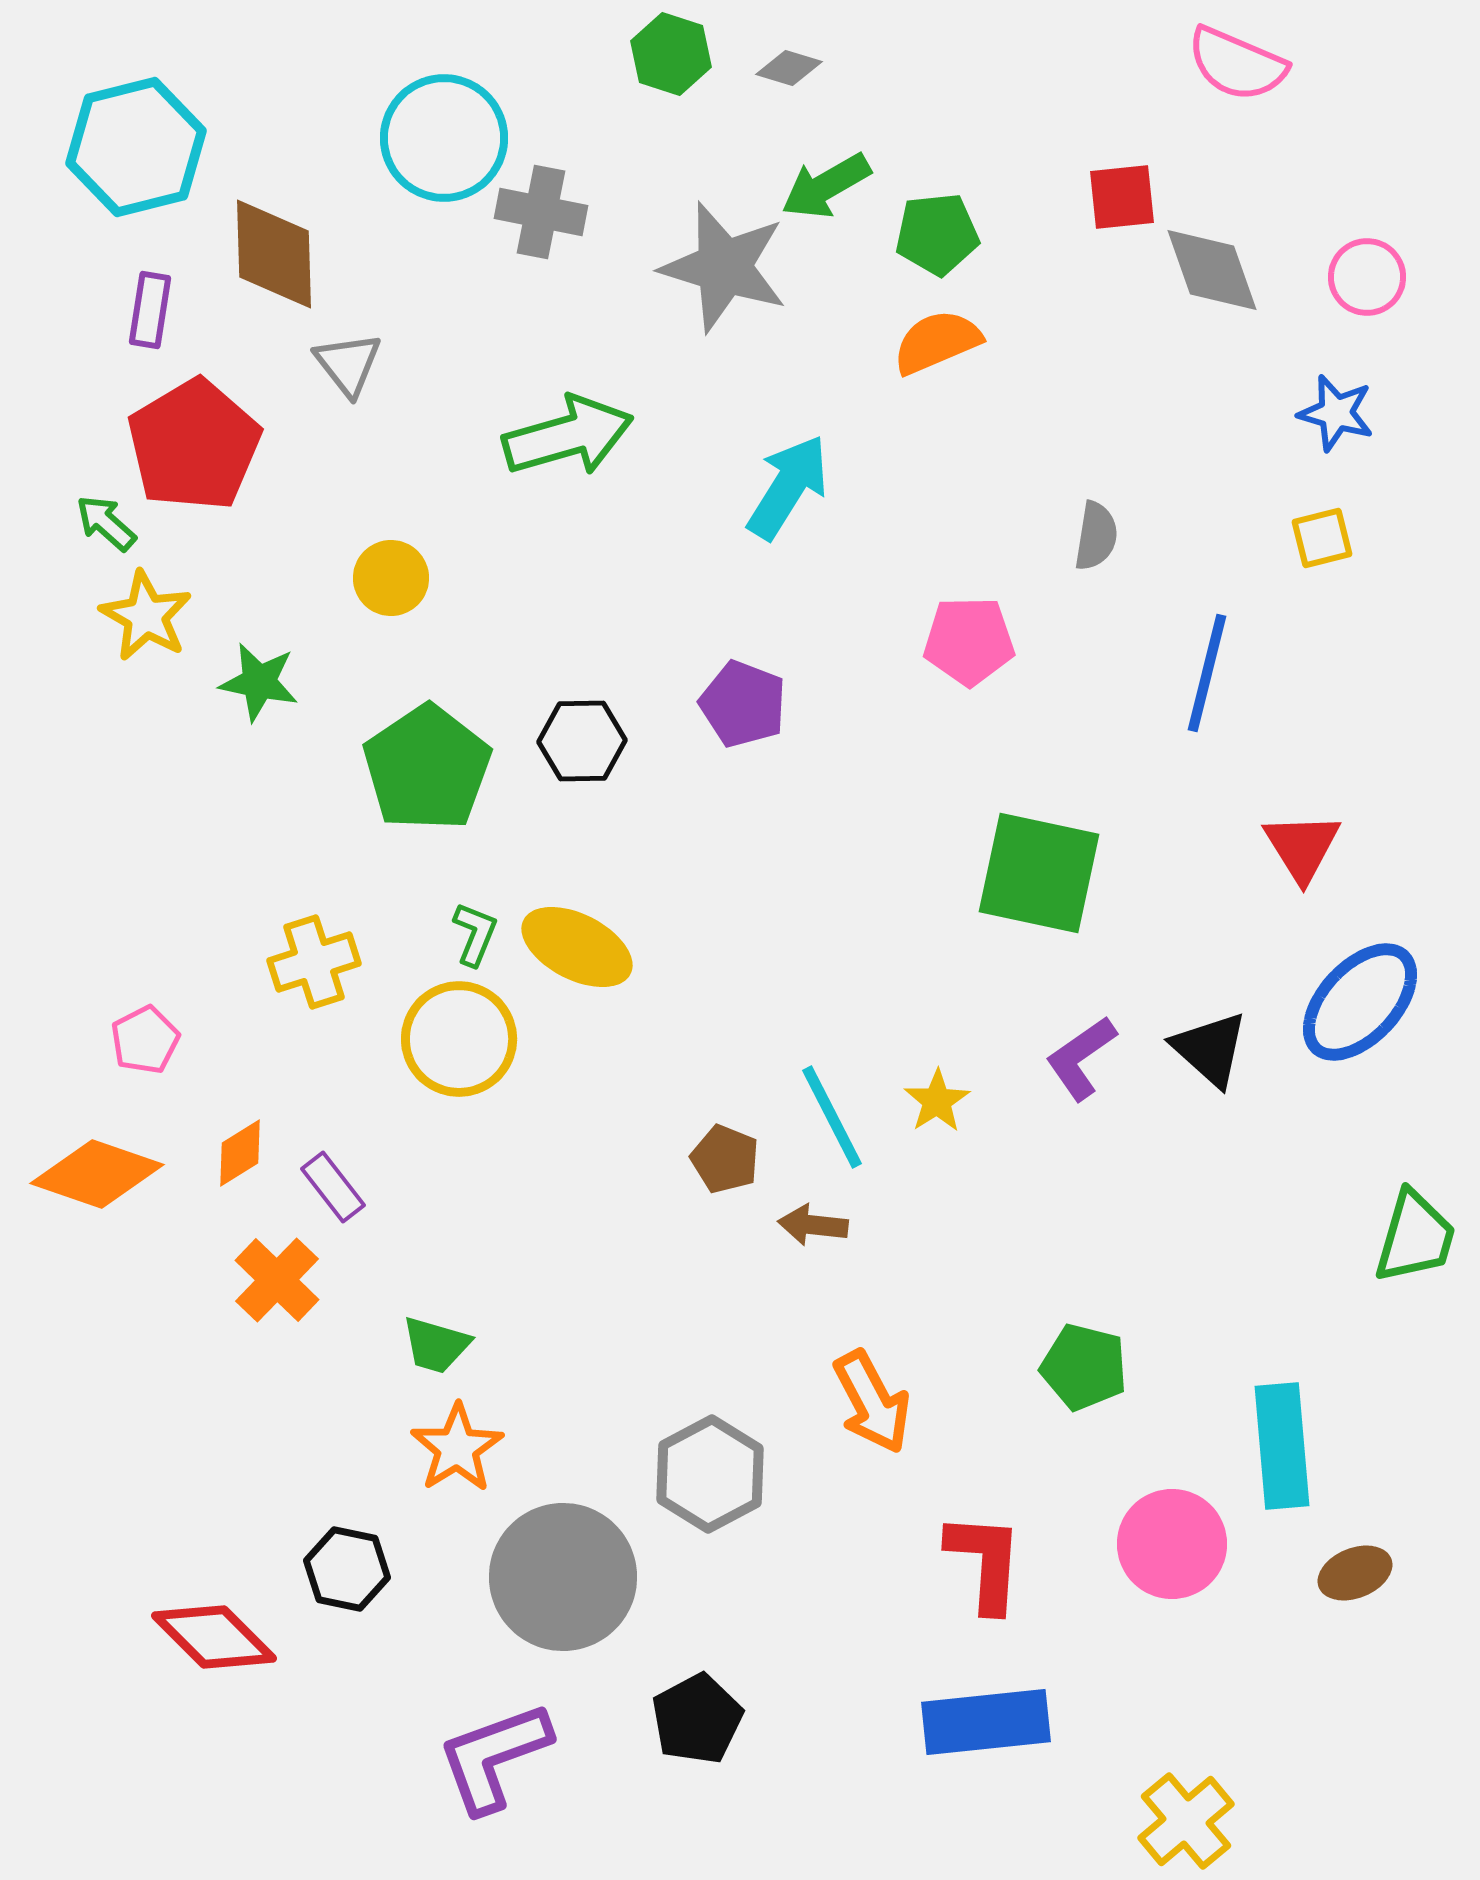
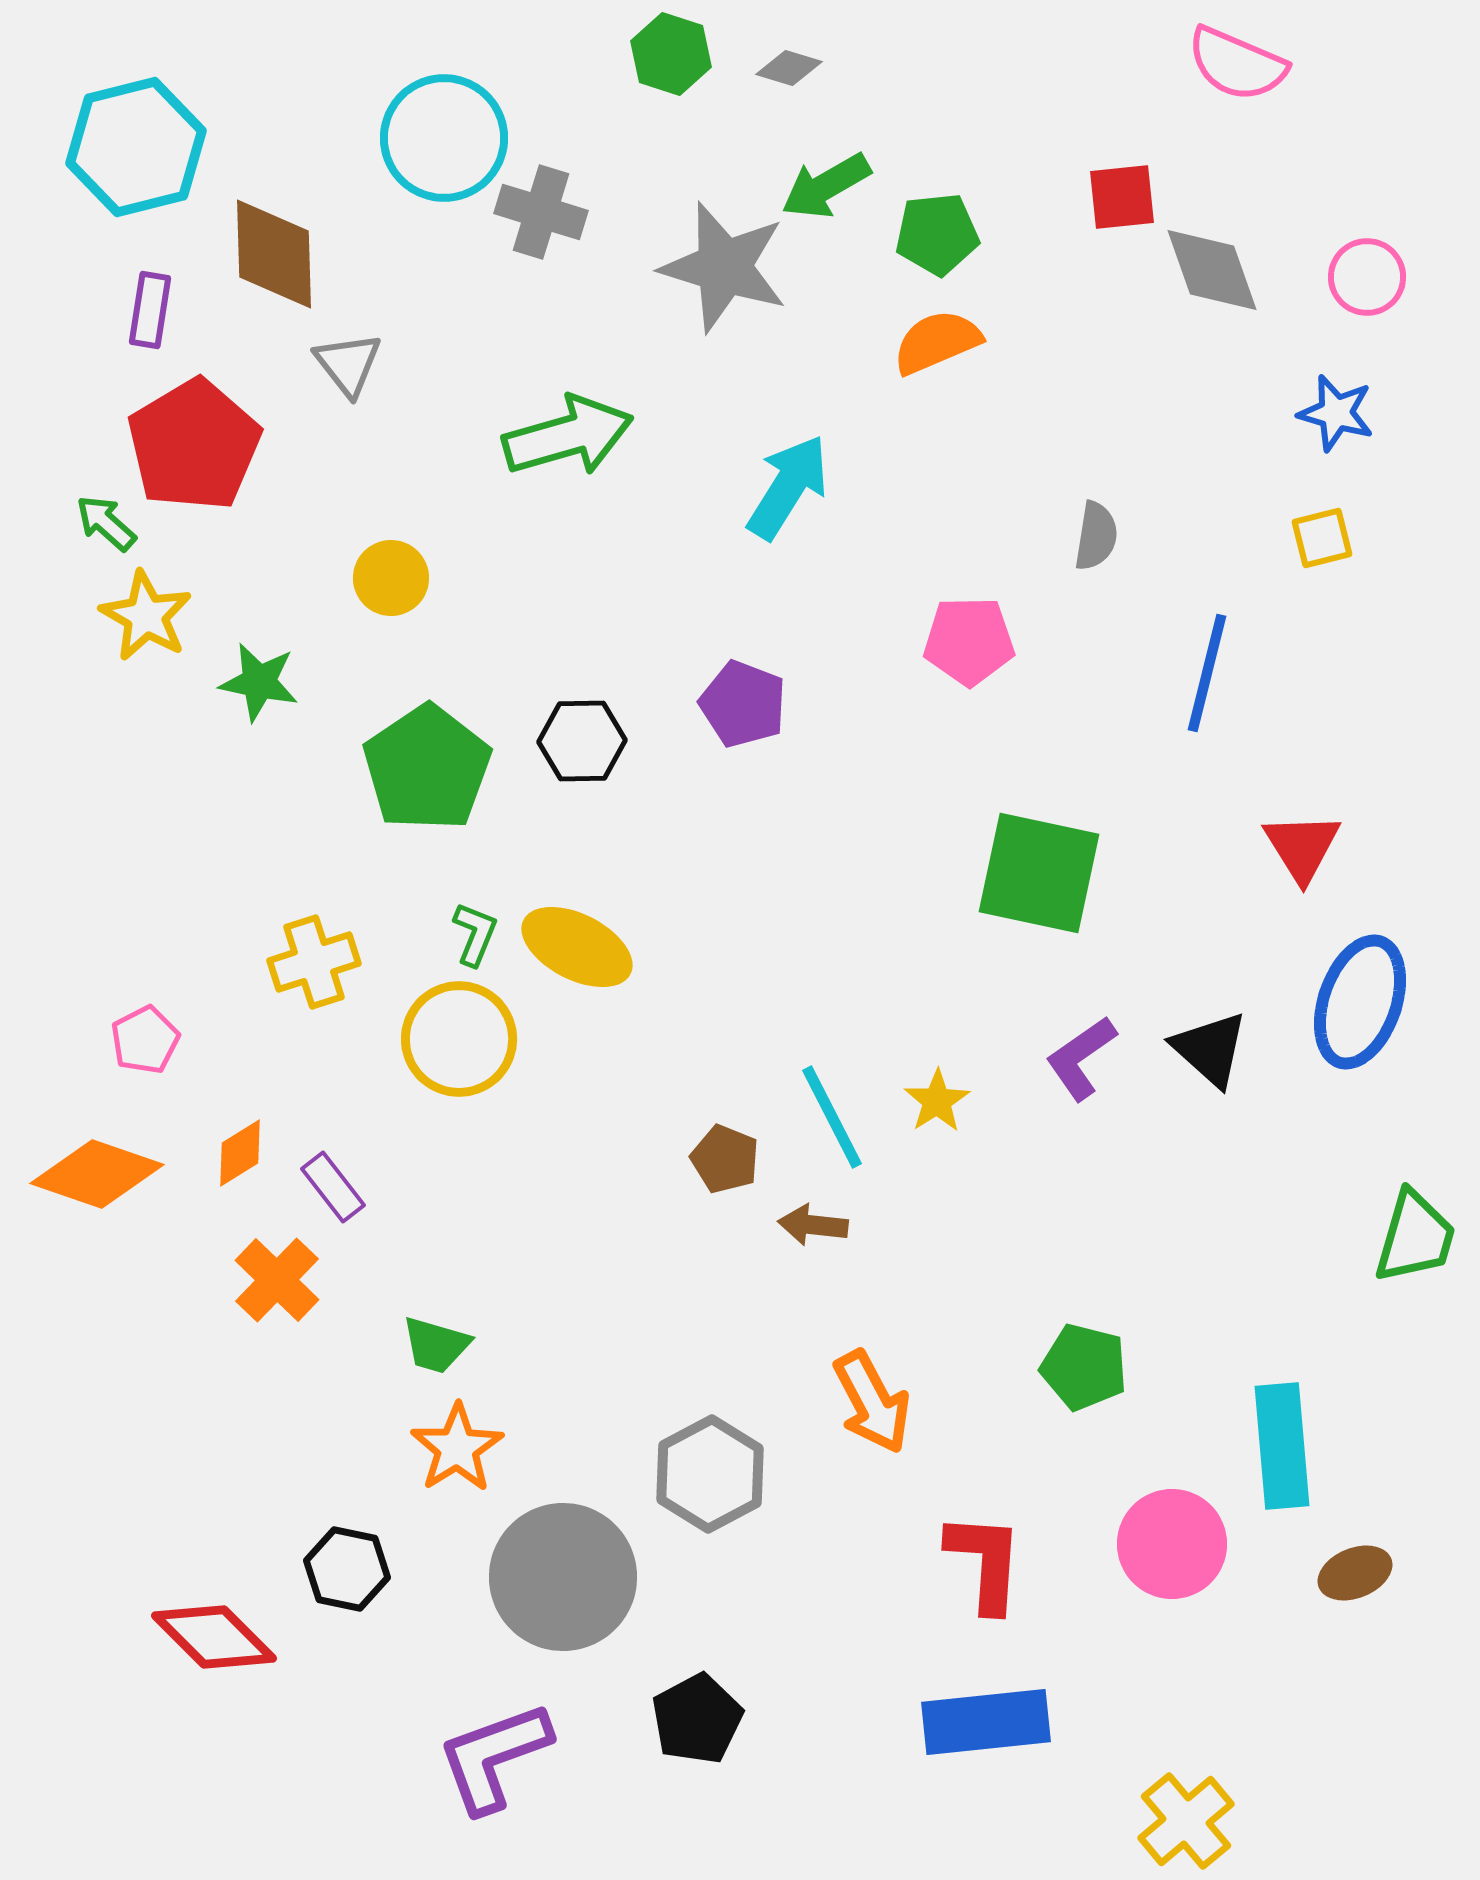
gray cross at (541, 212): rotated 6 degrees clockwise
blue ellipse at (1360, 1002): rotated 24 degrees counterclockwise
